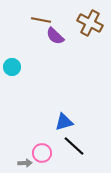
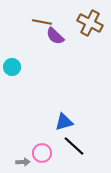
brown line: moved 1 px right, 2 px down
gray arrow: moved 2 px left, 1 px up
